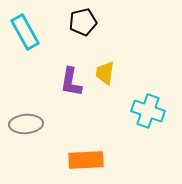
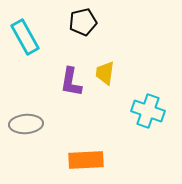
cyan rectangle: moved 5 px down
